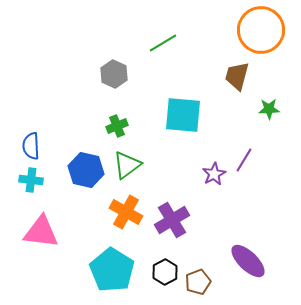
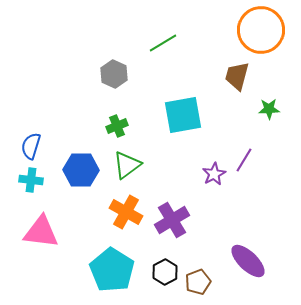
cyan square: rotated 15 degrees counterclockwise
blue semicircle: rotated 20 degrees clockwise
blue hexagon: moved 5 px left; rotated 12 degrees counterclockwise
